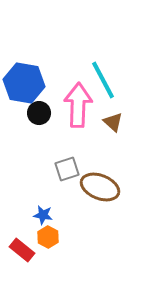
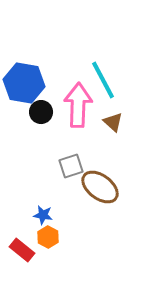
black circle: moved 2 px right, 1 px up
gray square: moved 4 px right, 3 px up
brown ellipse: rotated 15 degrees clockwise
